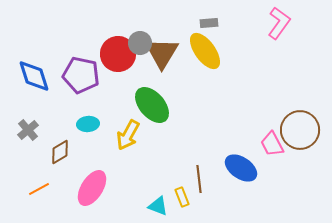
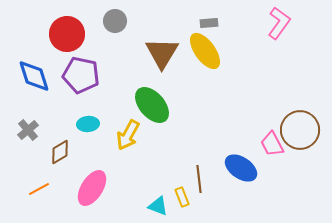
gray circle: moved 25 px left, 22 px up
red circle: moved 51 px left, 20 px up
